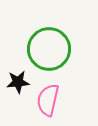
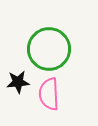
pink semicircle: moved 1 px right, 6 px up; rotated 16 degrees counterclockwise
